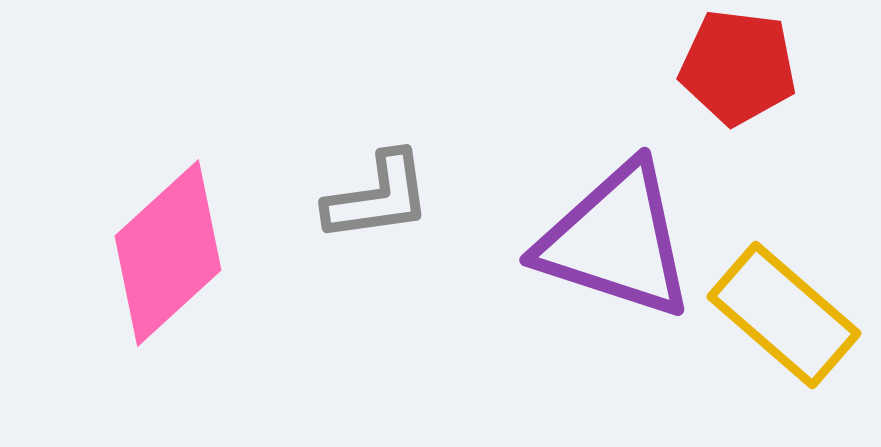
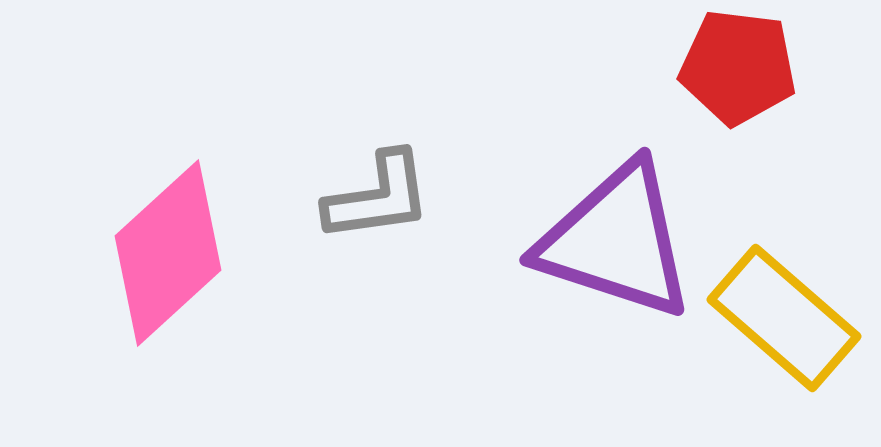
yellow rectangle: moved 3 px down
